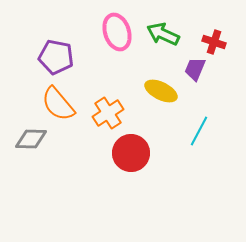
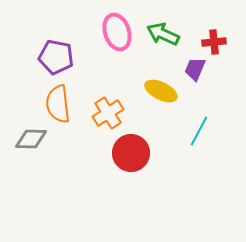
red cross: rotated 25 degrees counterclockwise
orange semicircle: rotated 33 degrees clockwise
